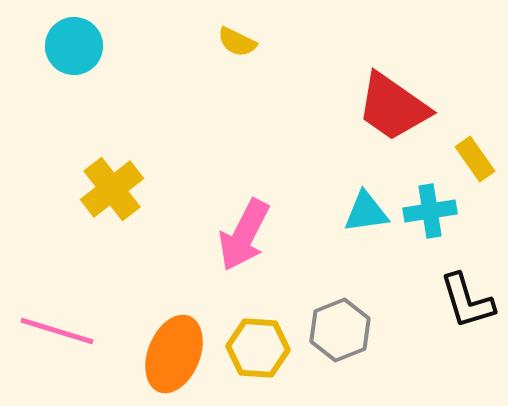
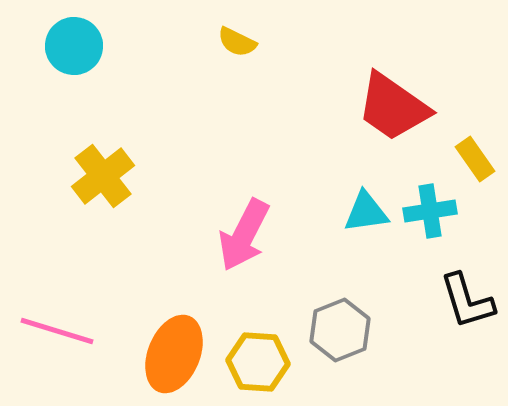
yellow cross: moved 9 px left, 13 px up
yellow hexagon: moved 14 px down
